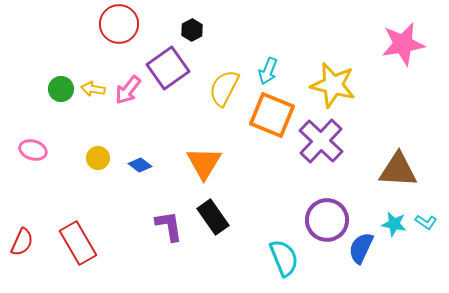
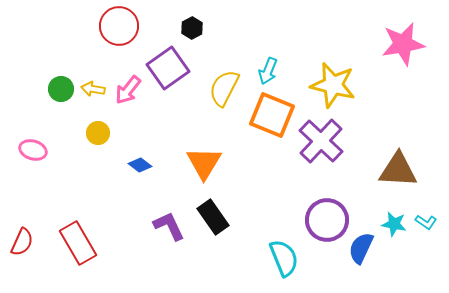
red circle: moved 2 px down
black hexagon: moved 2 px up
yellow circle: moved 25 px up
purple L-shape: rotated 16 degrees counterclockwise
